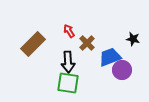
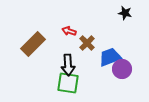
red arrow: rotated 40 degrees counterclockwise
black star: moved 8 px left, 26 px up
black arrow: moved 3 px down
purple circle: moved 1 px up
